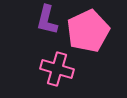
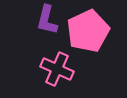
pink cross: rotated 8 degrees clockwise
